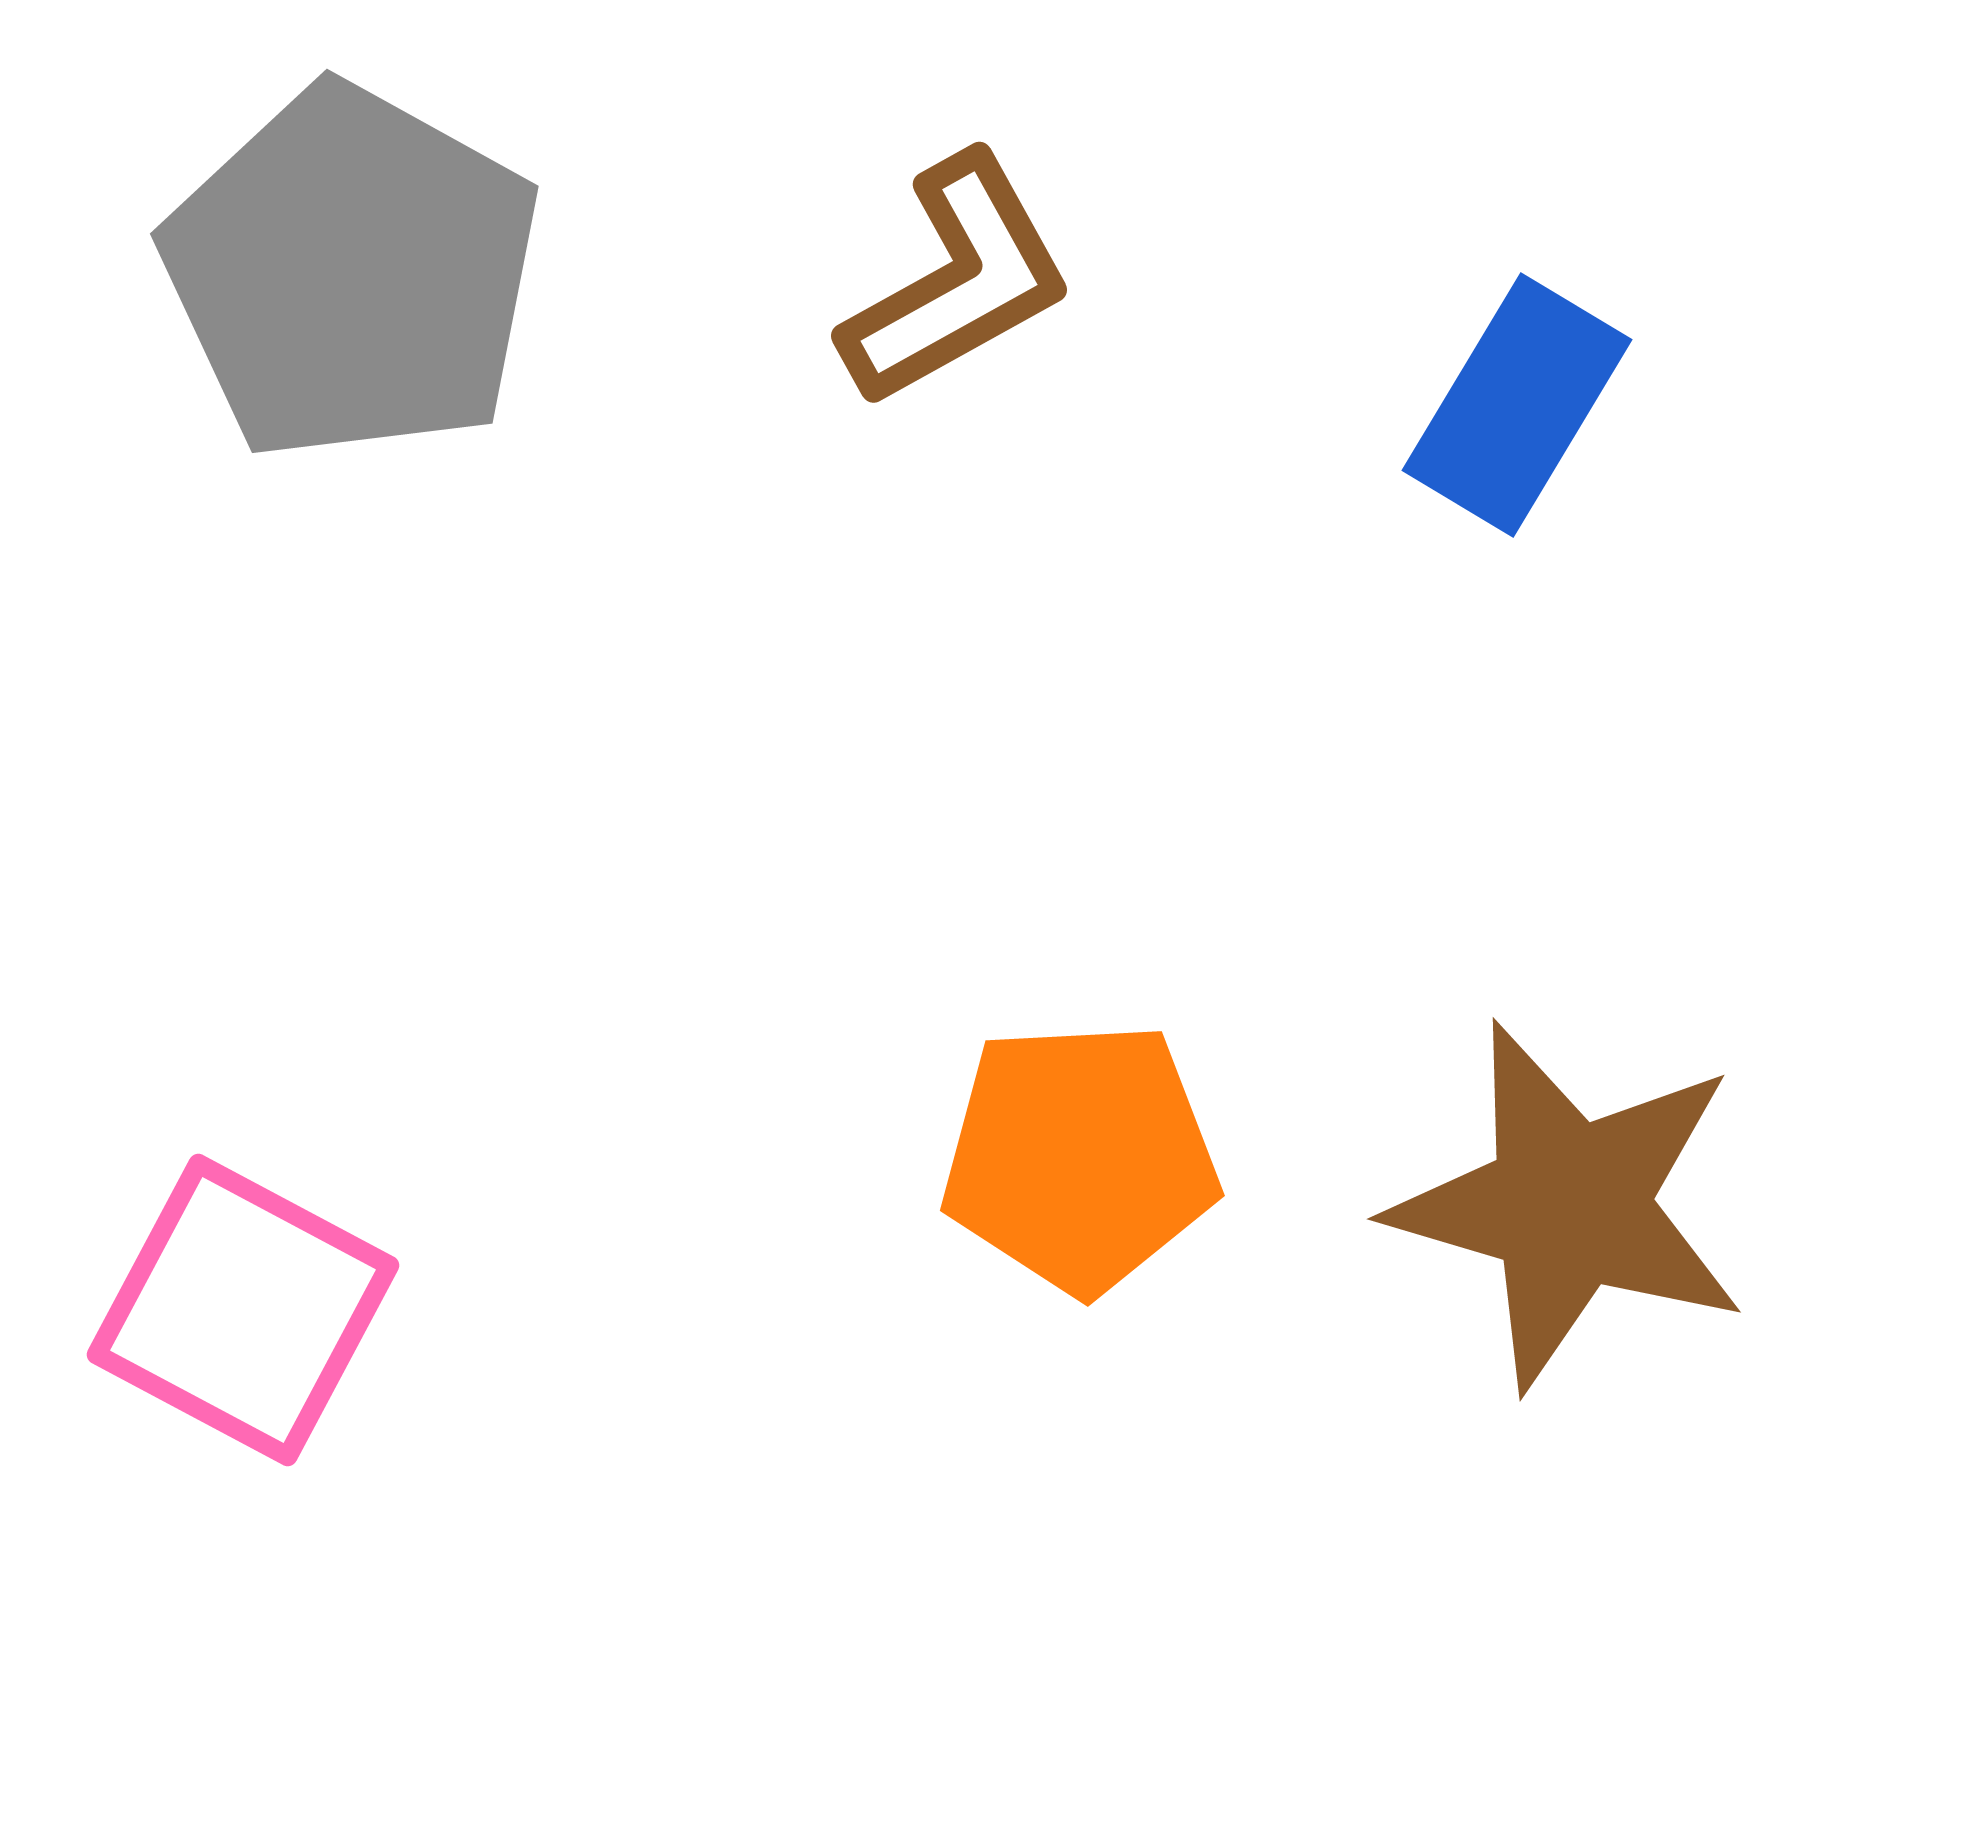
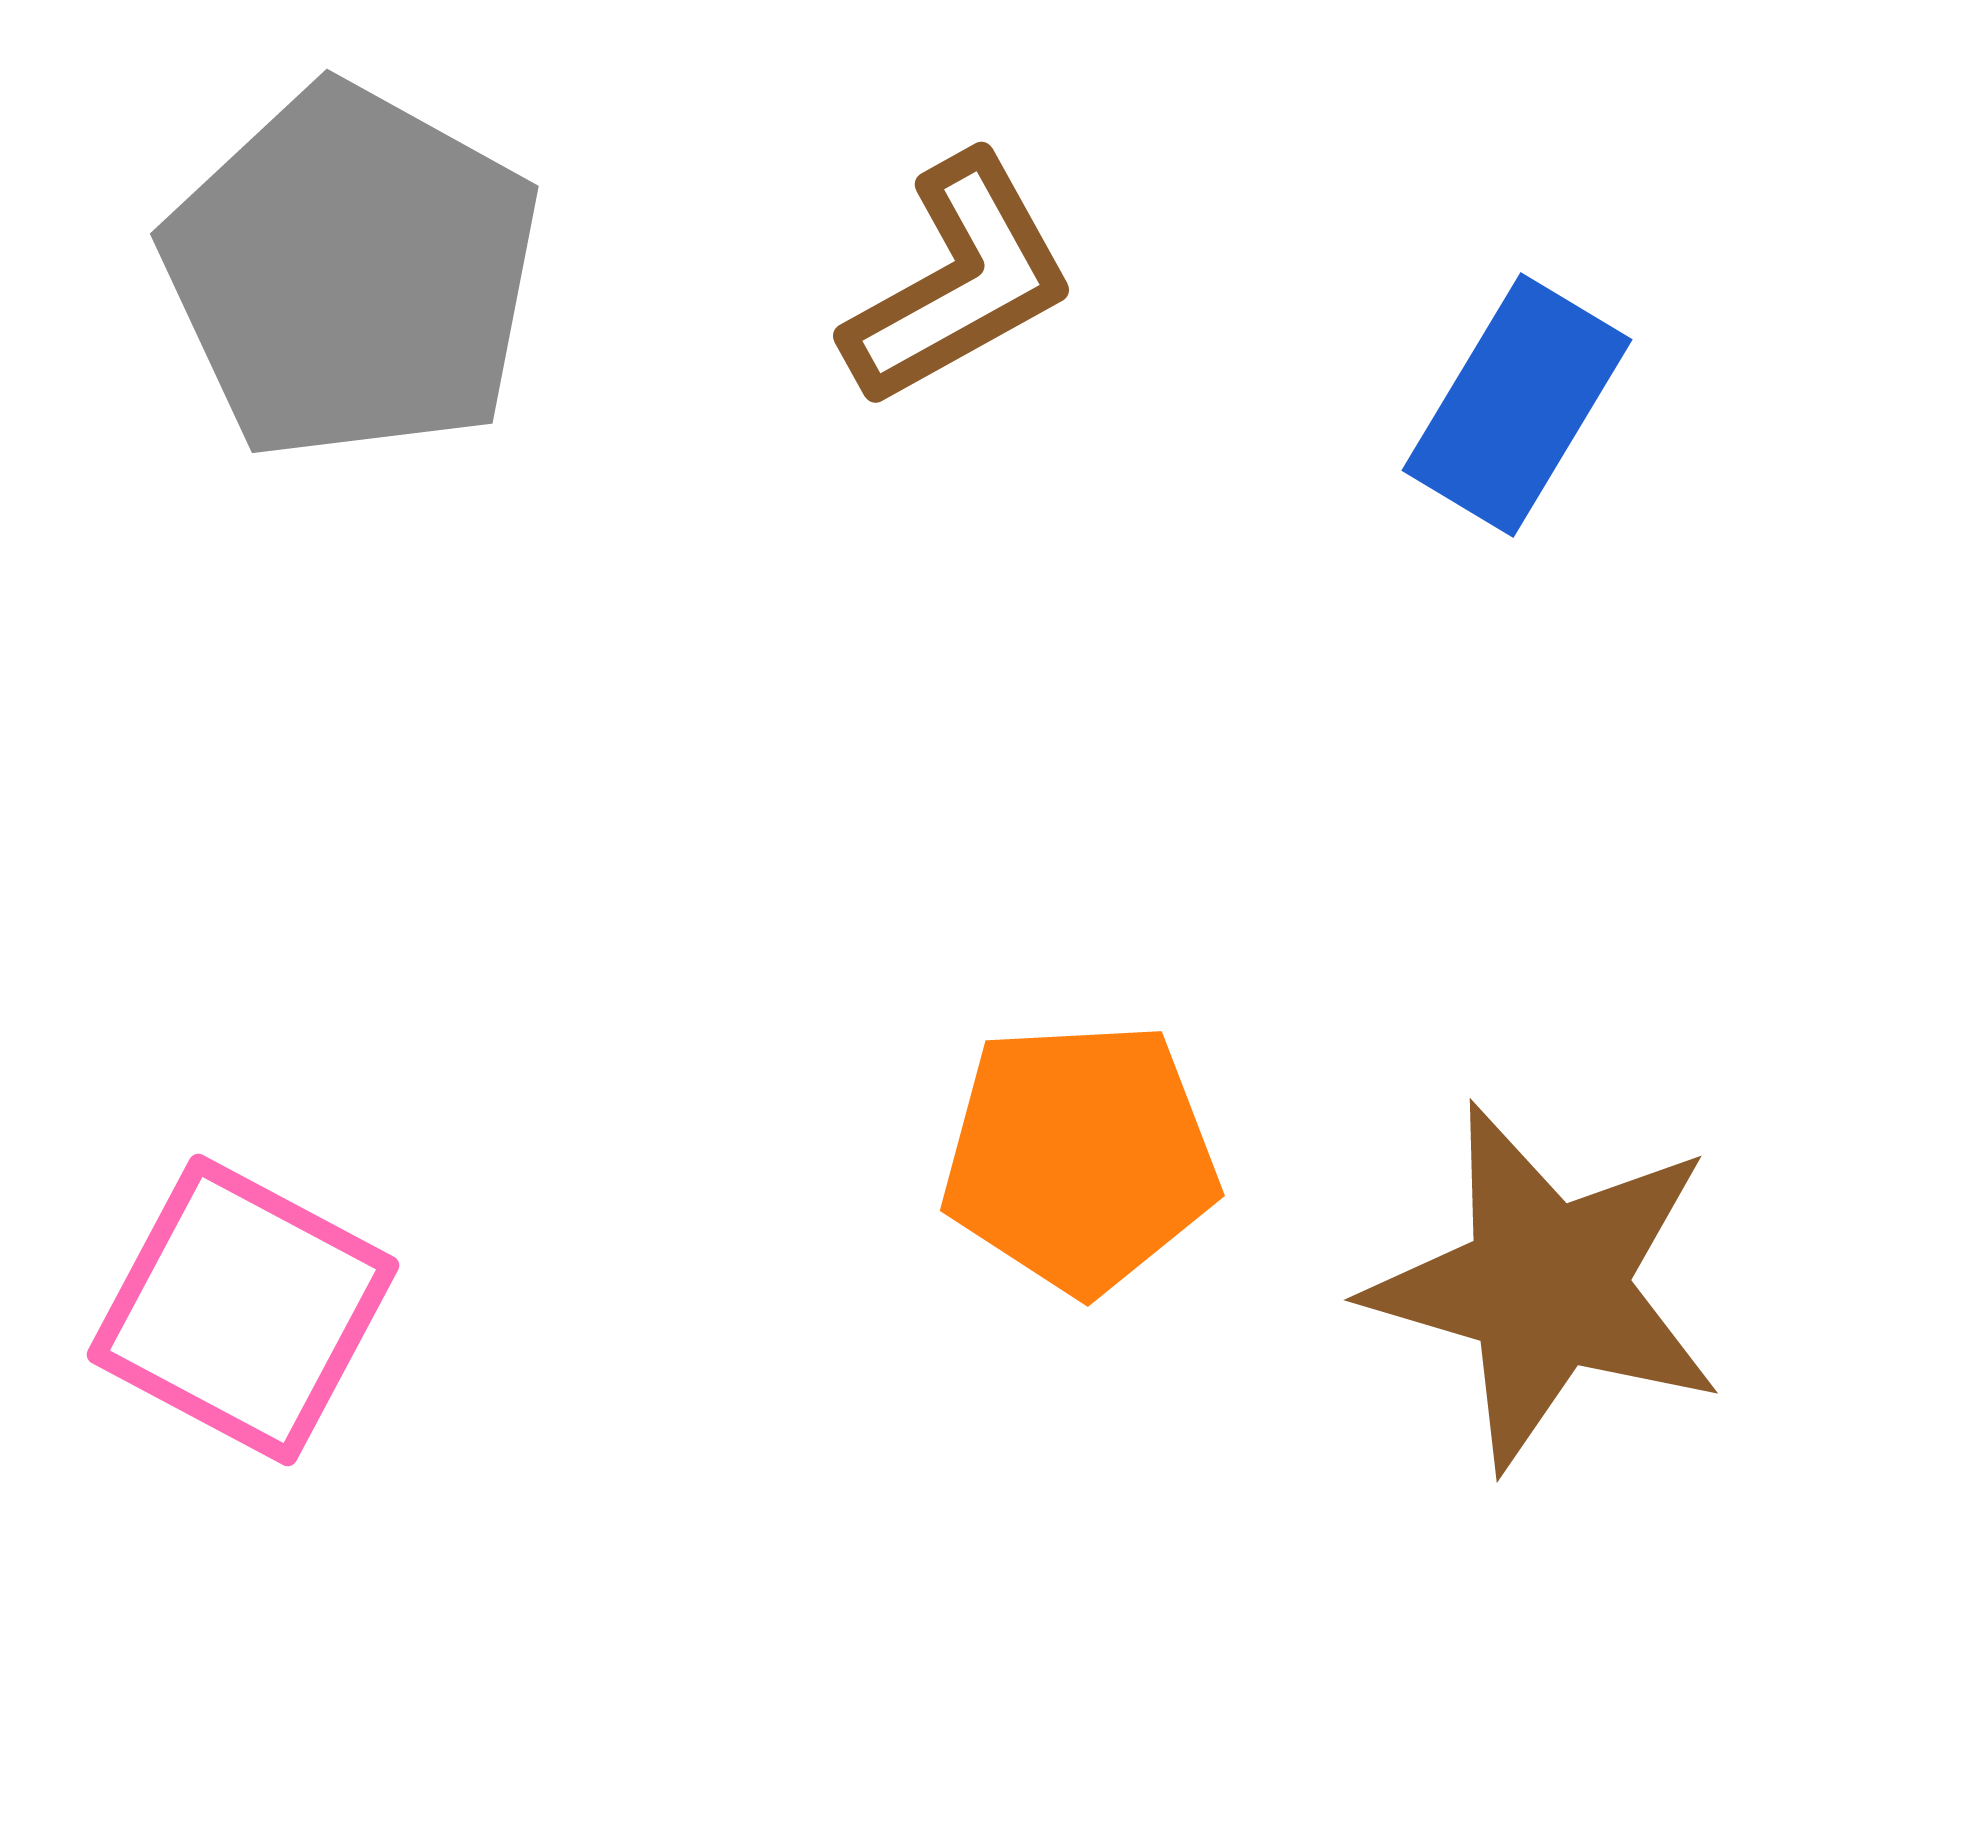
brown L-shape: moved 2 px right
brown star: moved 23 px left, 81 px down
